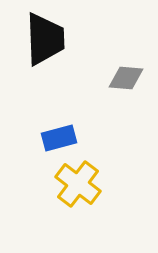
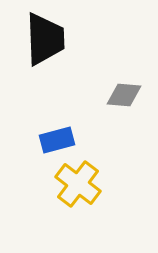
gray diamond: moved 2 px left, 17 px down
blue rectangle: moved 2 px left, 2 px down
